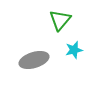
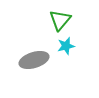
cyan star: moved 8 px left, 4 px up
